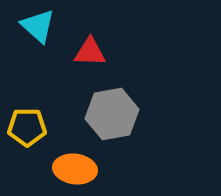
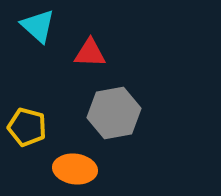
red triangle: moved 1 px down
gray hexagon: moved 2 px right, 1 px up
yellow pentagon: rotated 15 degrees clockwise
